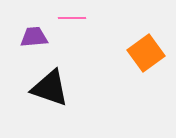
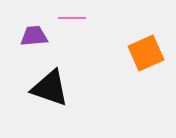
purple trapezoid: moved 1 px up
orange square: rotated 12 degrees clockwise
